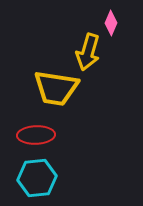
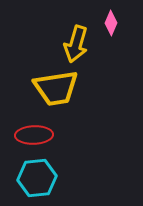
yellow arrow: moved 12 px left, 8 px up
yellow trapezoid: rotated 18 degrees counterclockwise
red ellipse: moved 2 px left
